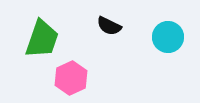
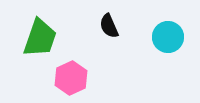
black semicircle: rotated 40 degrees clockwise
green trapezoid: moved 2 px left, 1 px up
